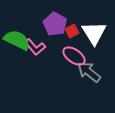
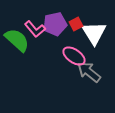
purple pentagon: rotated 30 degrees clockwise
red square: moved 4 px right, 7 px up
green semicircle: rotated 16 degrees clockwise
pink L-shape: moved 18 px up
